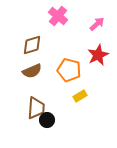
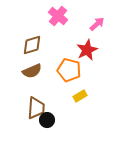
red star: moved 11 px left, 5 px up
